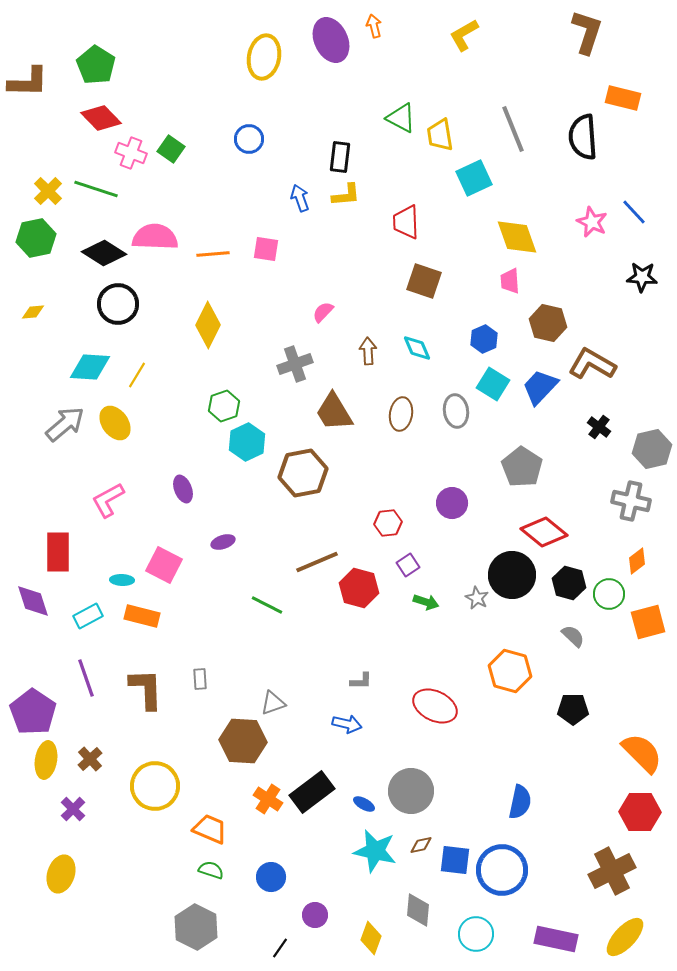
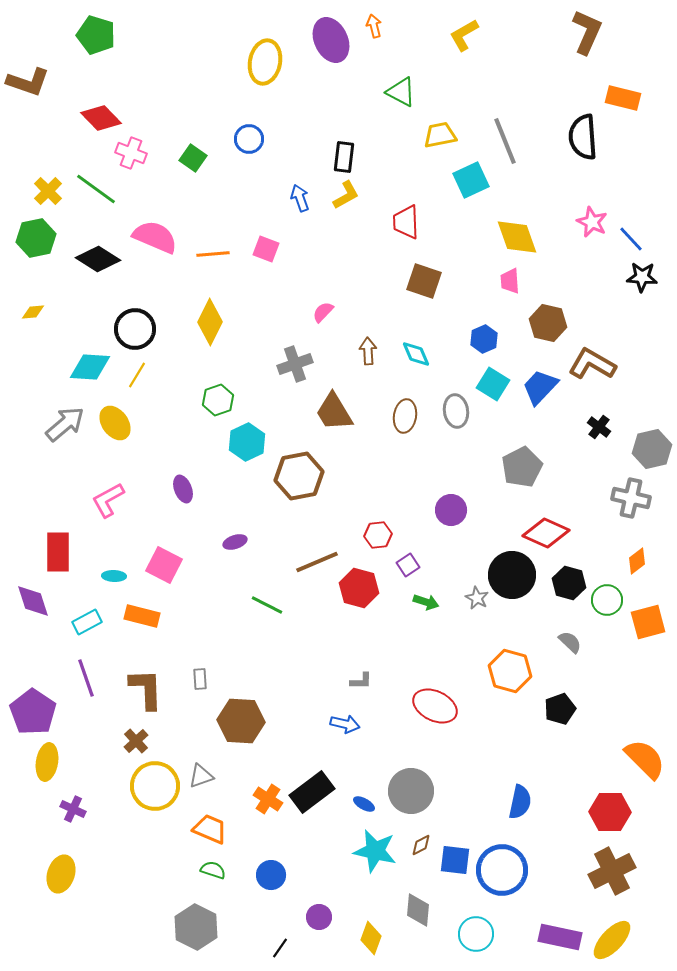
brown L-shape at (587, 32): rotated 6 degrees clockwise
yellow ellipse at (264, 57): moved 1 px right, 5 px down
green pentagon at (96, 65): moved 30 px up; rotated 15 degrees counterclockwise
brown L-shape at (28, 82): rotated 18 degrees clockwise
green triangle at (401, 118): moved 26 px up
gray line at (513, 129): moved 8 px left, 12 px down
yellow trapezoid at (440, 135): rotated 88 degrees clockwise
green square at (171, 149): moved 22 px right, 9 px down
black rectangle at (340, 157): moved 4 px right
cyan square at (474, 178): moved 3 px left, 2 px down
green line at (96, 189): rotated 18 degrees clockwise
yellow L-shape at (346, 195): rotated 24 degrees counterclockwise
blue line at (634, 212): moved 3 px left, 27 px down
pink semicircle at (155, 237): rotated 21 degrees clockwise
pink square at (266, 249): rotated 12 degrees clockwise
black diamond at (104, 253): moved 6 px left, 6 px down
black circle at (118, 304): moved 17 px right, 25 px down
yellow diamond at (208, 325): moved 2 px right, 3 px up
cyan diamond at (417, 348): moved 1 px left, 6 px down
green hexagon at (224, 406): moved 6 px left, 6 px up
brown ellipse at (401, 414): moved 4 px right, 2 px down
gray pentagon at (522, 467): rotated 12 degrees clockwise
brown hexagon at (303, 473): moved 4 px left, 3 px down
gray cross at (631, 501): moved 3 px up
purple circle at (452, 503): moved 1 px left, 7 px down
red hexagon at (388, 523): moved 10 px left, 12 px down
red diamond at (544, 532): moved 2 px right, 1 px down; rotated 15 degrees counterclockwise
purple ellipse at (223, 542): moved 12 px right
cyan ellipse at (122, 580): moved 8 px left, 4 px up
green circle at (609, 594): moved 2 px left, 6 px down
cyan rectangle at (88, 616): moved 1 px left, 6 px down
gray semicircle at (573, 636): moved 3 px left, 6 px down
gray triangle at (273, 703): moved 72 px left, 73 px down
black pentagon at (573, 709): moved 13 px left; rotated 20 degrees counterclockwise
blue arrow at (347, 724): moved 2 px left
brown hexagon at (243, 741): moved 2 px left, 20 px up
orange semicircle at (642, 753): moved 3 px right, 6 px down
brown cross at (90, 759): moved 46 px right, 18 px up
yellow ellipse at (46, 760): moved 1 px right, 2 px down
purple cross at (73, 809): rotated 20 degrees counterclockwise
red hexagon at (640, 812): moved 30 px left
brown diamond at (421, 845): rotated 15 degrees counterclockwise
green semicircle at (211, 870): moved 2 px right
blue circle at (271, 877): moved 2 px up
purple circle at (315, 915): moved 4 px right, 2 px down
yellow ellipse at (625, 937): moved 13 px left, 3 px down
purple rectangle at (556, 939): moved 4 px right, 2 px up
